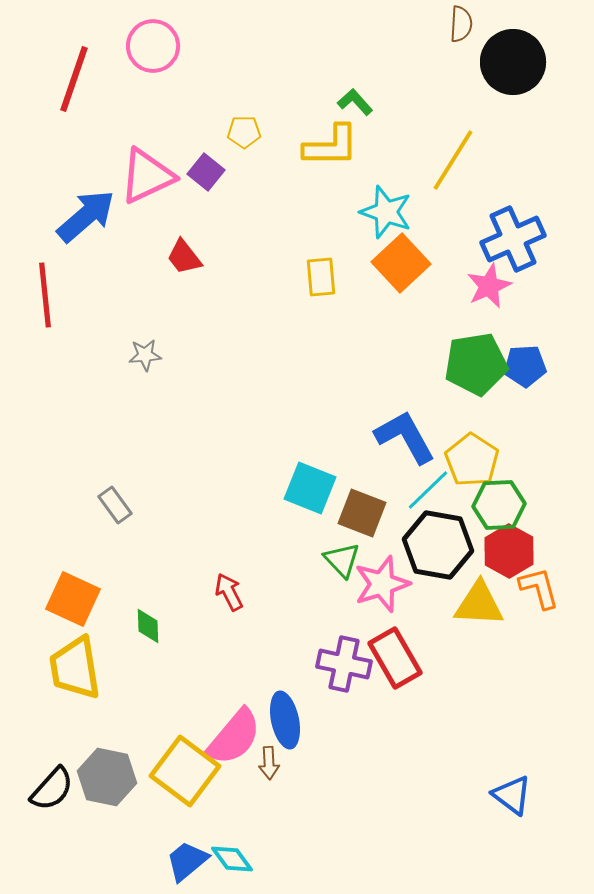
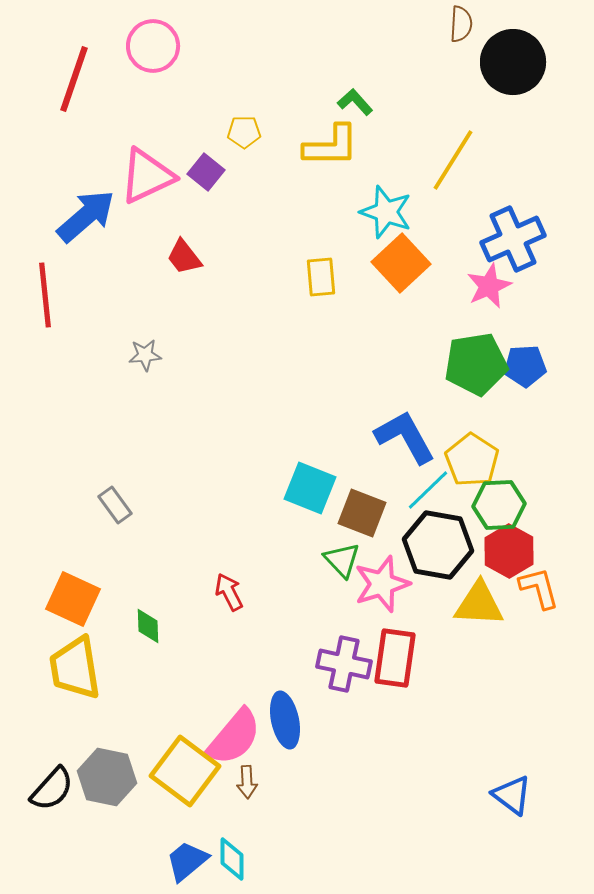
red rectangle at (395, 658): rotated 38 degrees clockwise
brown arrow at (269, 763): moved 22 px left, 19 px down
cyan diamond at (232, 859): rotated 36 degrees clockwise
